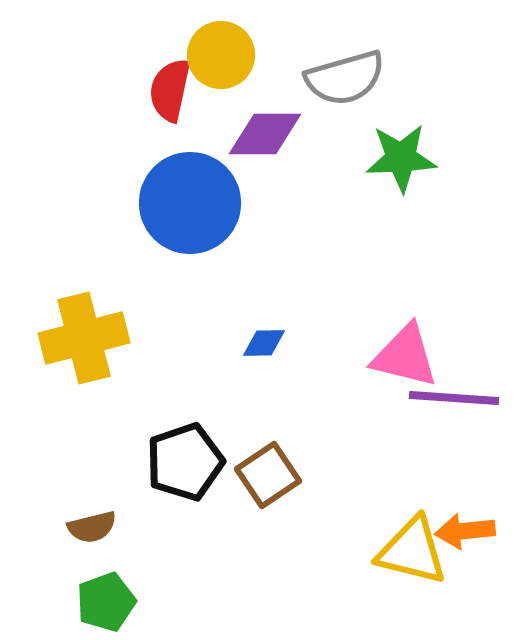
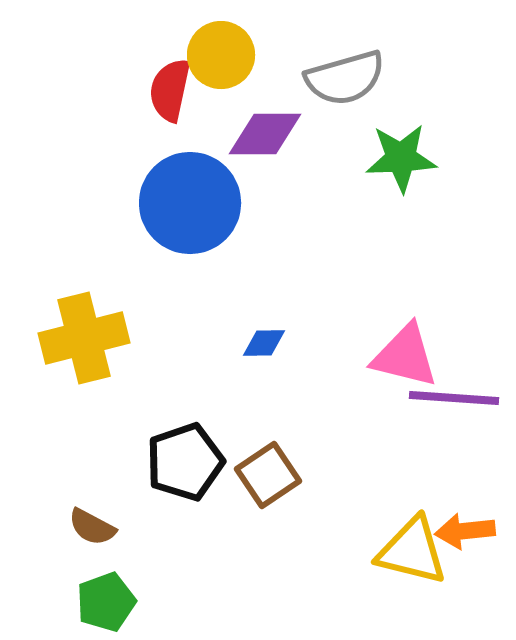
brown semicircle: rotated 42 degrees clockwise
